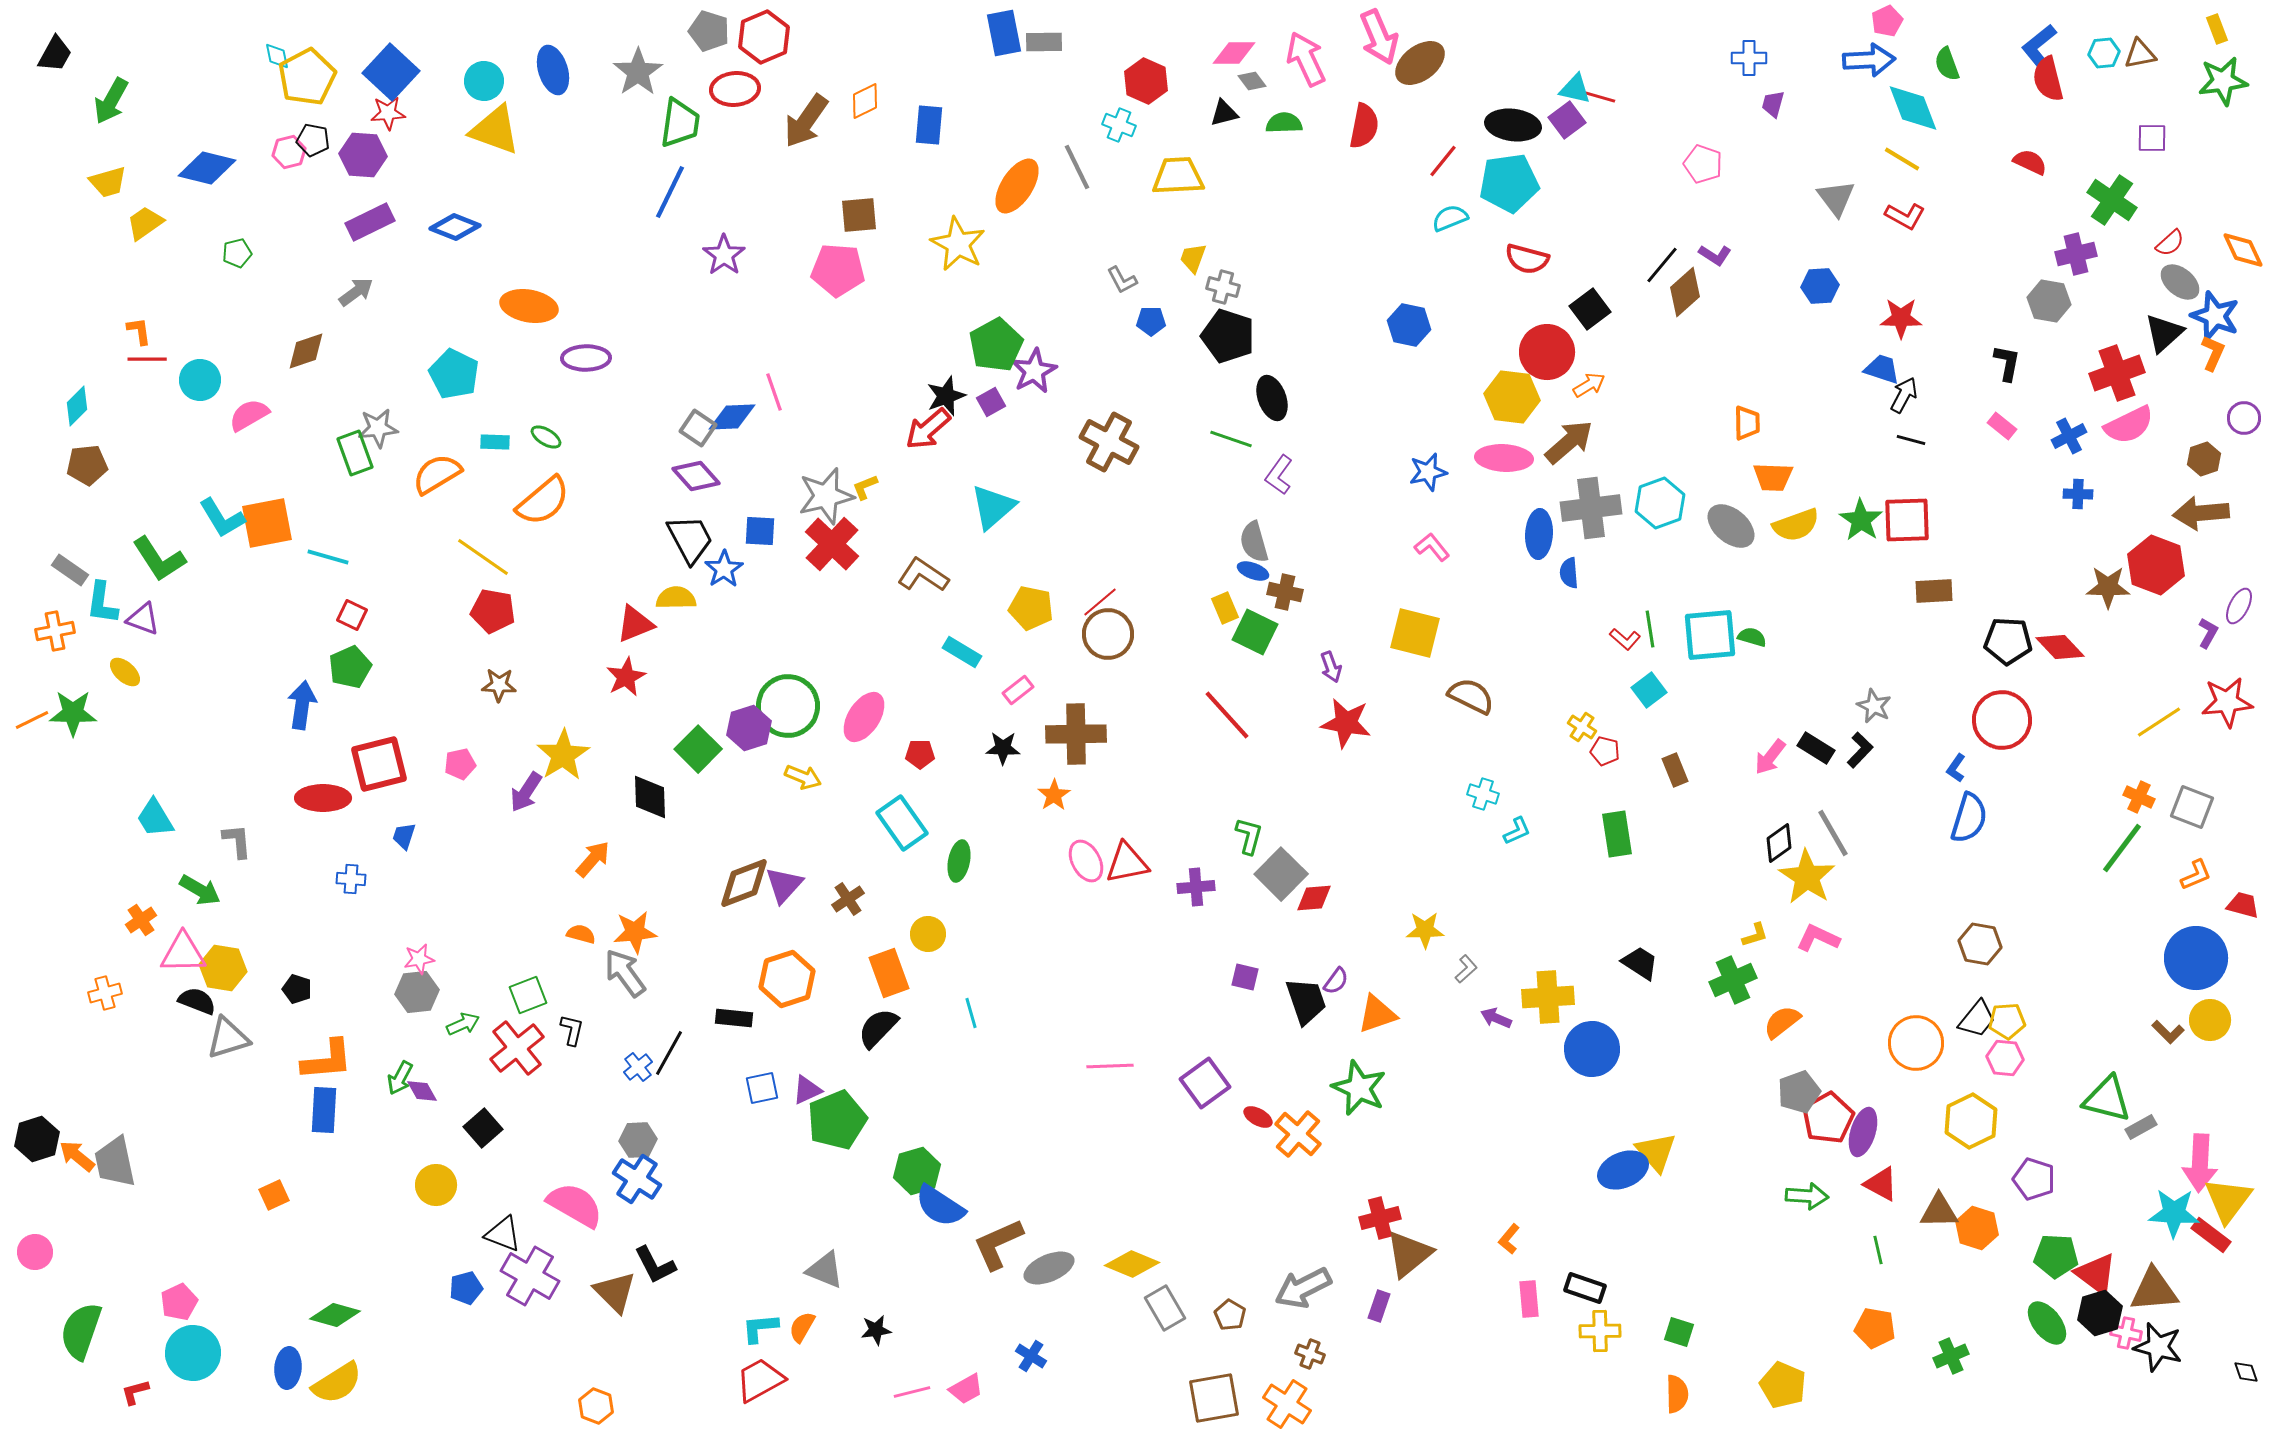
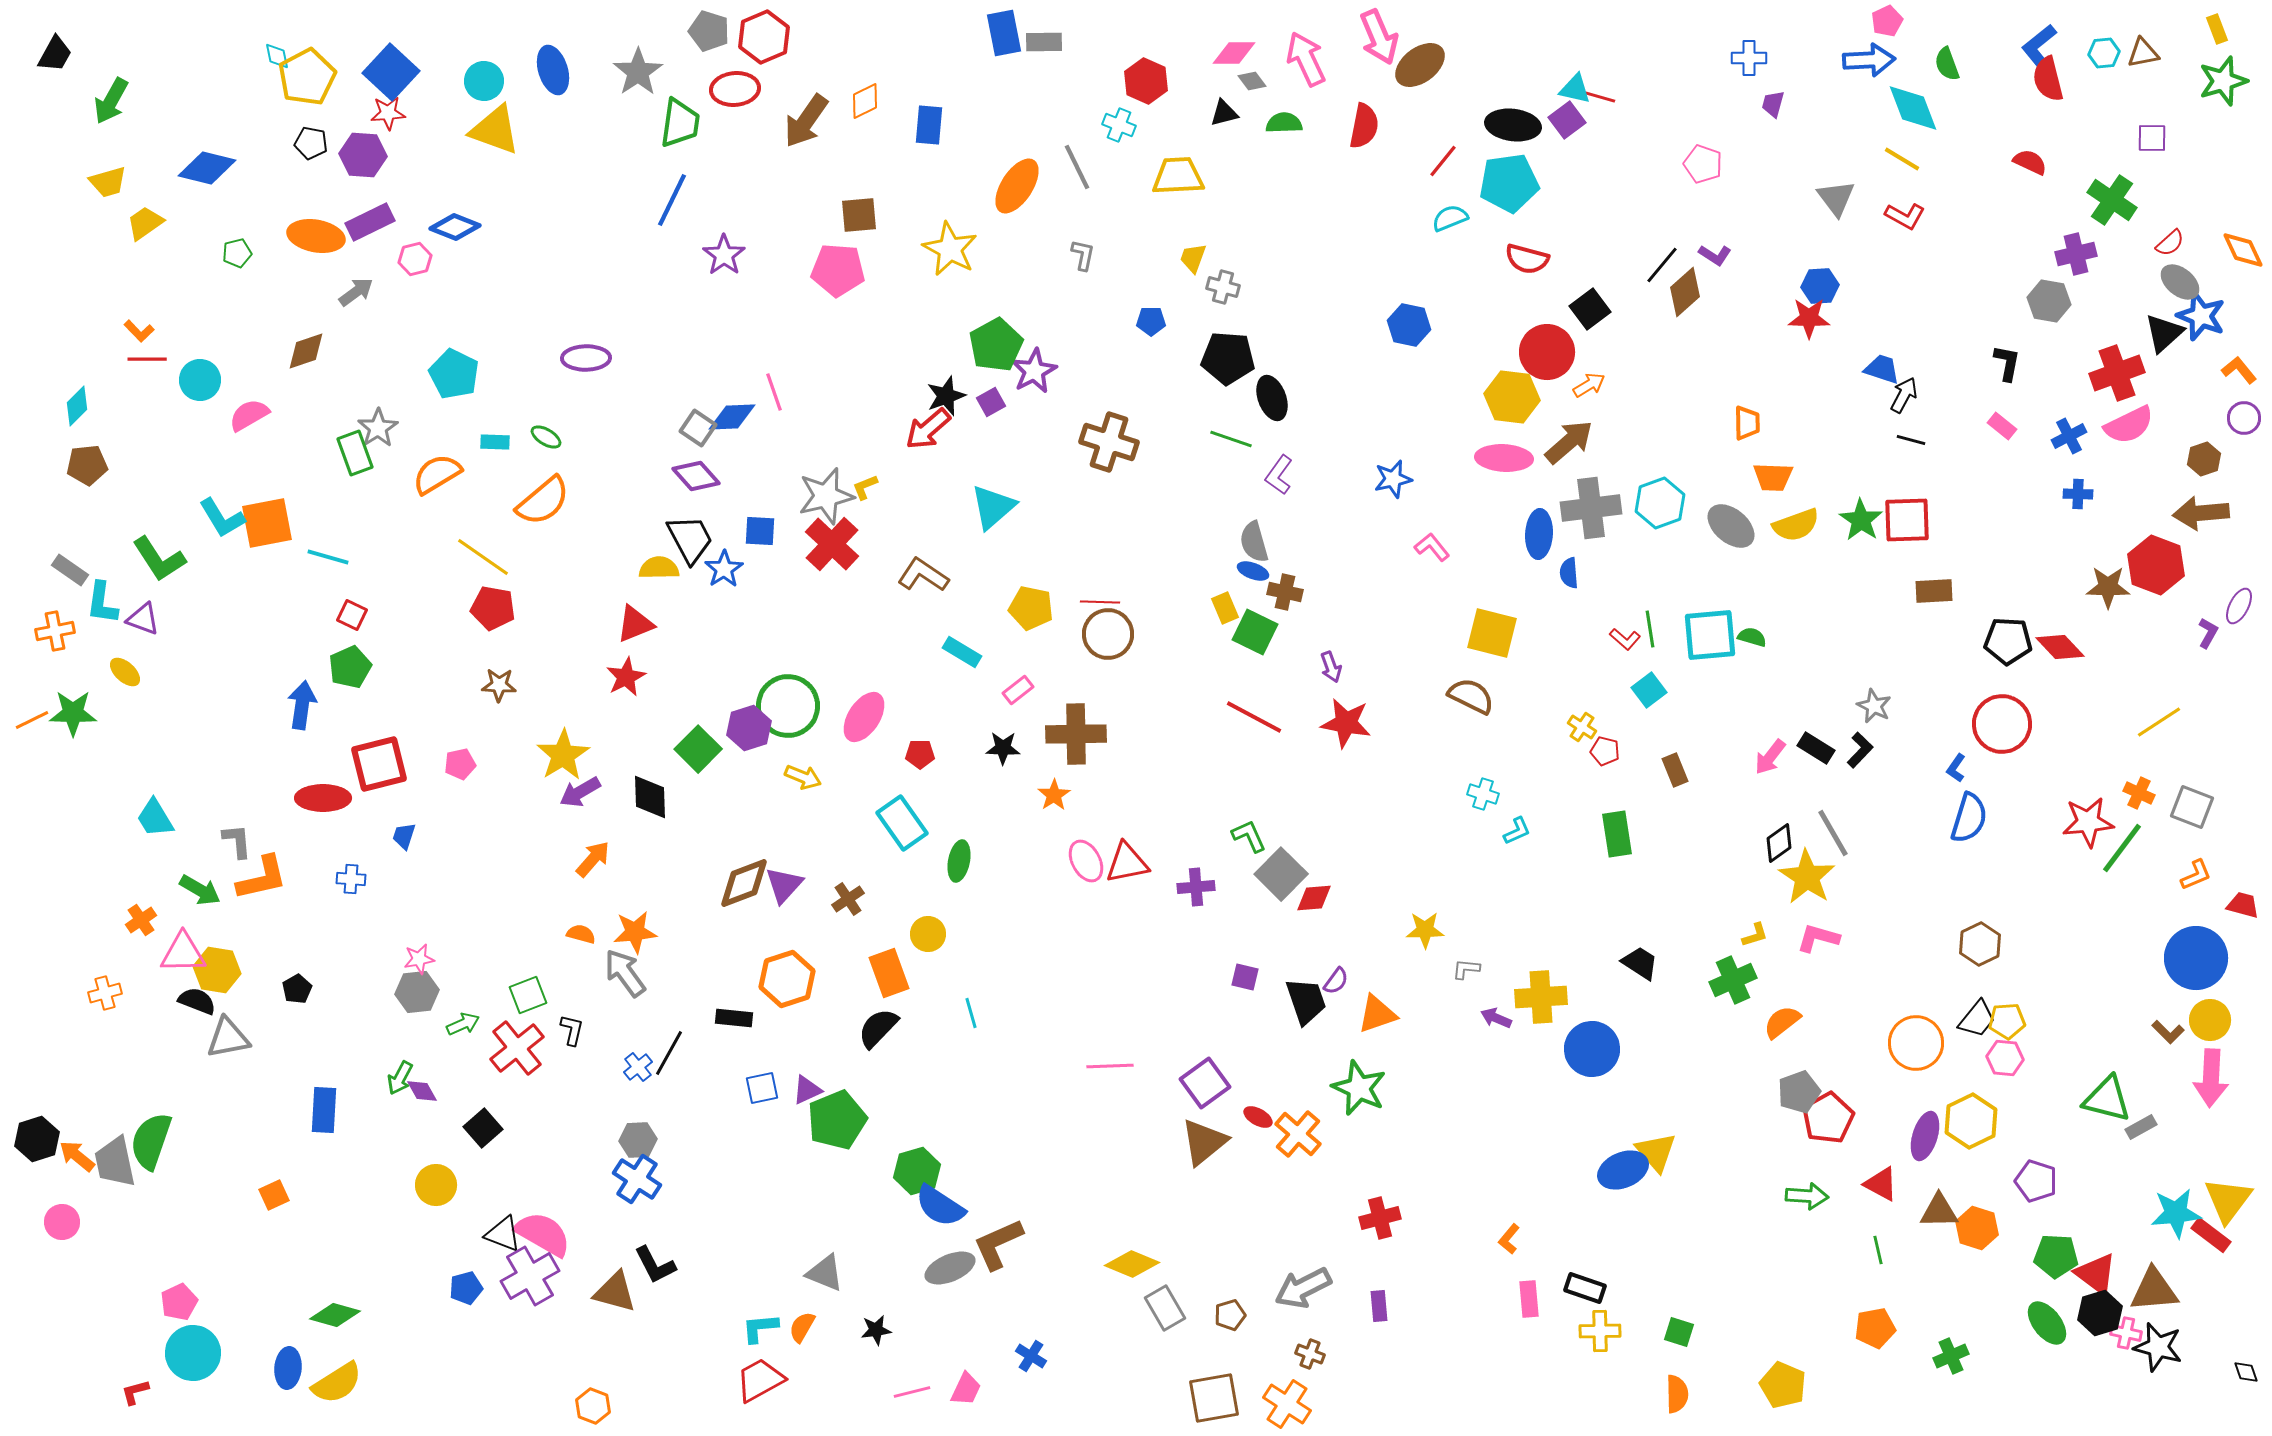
brown triangle at (2140, 54): moved 3 px right, 1 px up
brown ellipse at (1420, 63): moved 2 px down
green star at (2223, 81): rotated 9 degrees counterclockwise
black pentagon at (313, 140): moved 2 px left, 3 px down
pink hexagon at (289, 152): moved 126 px right, 107 px down
blue line at (670, 192): moved 2 px right, 8 px down
yellow star at (958, 244): moved 8 px left, 5 px down
gray L-shape at (1122, 280): moved 39 px left, 25 px up; rotated 140 degrees counterclockwise
orange ellipse at (529, 306): moved 213 px left, 70 px up
blue star at (2215, 316): moved 14 px left
red star at (1901, 318): moved 92 px left
orange L-shape at (139, 331): rotated 144 degrees clockwise
black pentagon at (1228, 336): moved 22 px down; rotated 14 degrees counterclockwise
orange L-shape at (2213, 353): moved 26 px right, 17 px down; rotated 63 degrees counterclockwise
gray star at (378, 428): rotated 27 degrees counterclockwise
brown cross at (1109, 442): rotated 10 degrees counterclockwise
blue star at (1428, 472): moved 35 px left, 7 px down
yellow semicircle at (676, 598): moved 17 px left, 30 px up
red line at (1100, 602): rotated 42 degrees clockwise
red pentagon at (493, 611): moved 3 px up
yellow square at (1415, 633): moved 77 px right
red star at (2227, 702): moved 139 px left, 120 px down
red line at (1227, 715): moved 27 px right, 2 px down; rotated 20 degrees counterclockwise
red circle at (2002, 720): moved 4 px down
purple arrow at (526, 792): moved 54 px right; rotated 27 degrees clockwise
orange cross at (2139, 797): moved 4 px up
green L-shape at (1249, 836): rotated 39 degrees counterclockwise
pink L-shape at (1818, 938): rotated 9 degrees counterclockwise
brown hexagon at (1980, 944): rotated 24 degrees clockwise
yellow hexagon at (223, 968): moved 6 px left, 2 px down
gray L-shape at (1466, 969): rotated 132 degrees counterclockwise
black pentagon at (297, 989): rotated 24 degrees clockwise
yellow cross at (1548, 997): moved 7 px left
gray triangle at (228, 1038): rotated 6 degrees clockwise
orange L-shape at (327, 1060): moved 65 px left, 182 px up; rotated 8 degrees counterclockwise
purple ellipse at (1863, 1132): moved 62 px right, 4 px down
pink arrow at (2200, 1163): moved 11 px right, 85 px up
purple pentagon at (2034, 1179): moved 2 px right, 2 px down
pink semicircle at (575, 1205): moved 32 px left, 29 px down
cyan star at (2174, 1213): moved 2 px right; rotated 9 degrees counterclockwise
pink circle at (35, 1252): moved 27 px right, 30 px up
brown triangle at (1409, 1254): moved 205 px left, 112 px up
gray ellipse at (1049, 1268): moved 99 px left
gray triangle at (825, 1270): moved 3 px down
purple cross at (530, 1276): rotated 30 degrees clockwise
brown triangle at (615, 1292): rotated 30 degrees counterclockwise
purple rectangle at (1379, 1306): rotated 24 degrees counterclockwise
brown pentagon at (1230, 1315): rotated 24 degrees clockwise
orange pentagon at (1875, 1328): rotated 21 degrees counterclockwise
green semicircle at (81, 1331): moved 70 px right, 190 px up
pink trapezoid at (966, 1389): rotated 36 degrees counterclockwise
orange hexagon at (596, 1406): moved 3 px left
